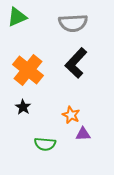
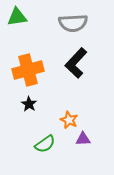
green triangle: rotated 15 degrees clockwise
orange cross: rotated 36 degrees clockwise
black star: moved 6 px right, 3 px up
orange star: moved 2 px left, 5 px down
purple triangle: moved 5 px down
green semicircle: rotated 40 degrees counterclockwise
